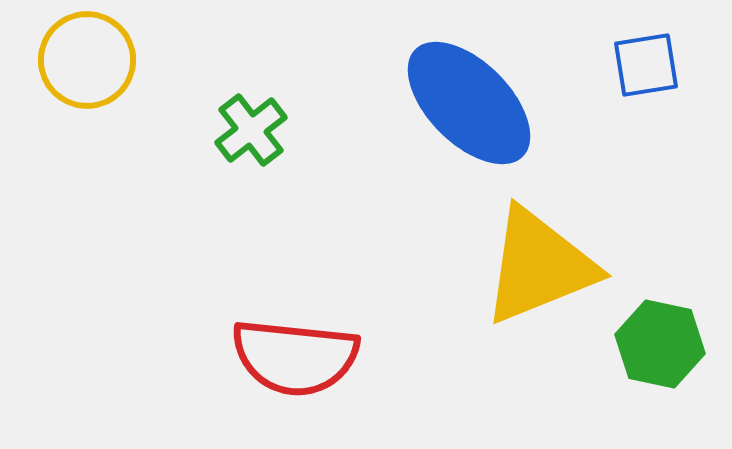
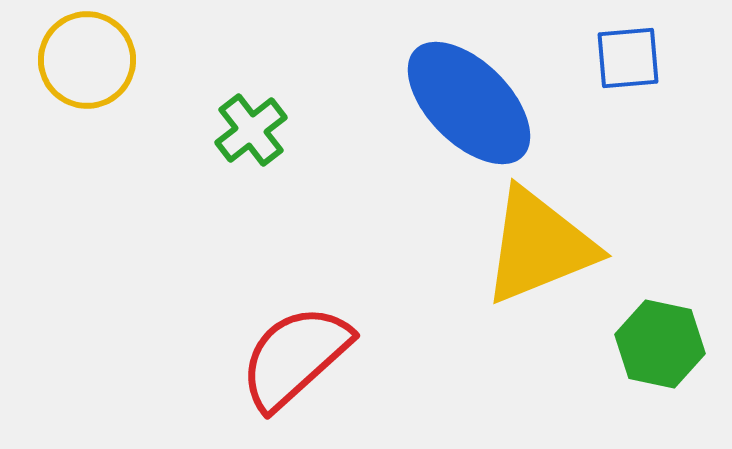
blue square: moved 18 px left, 7 px up; rotated 4 degrees clockwise
yellow triangle: moved 20 px up
red semicircle: rotated 132 degrees clockwise
